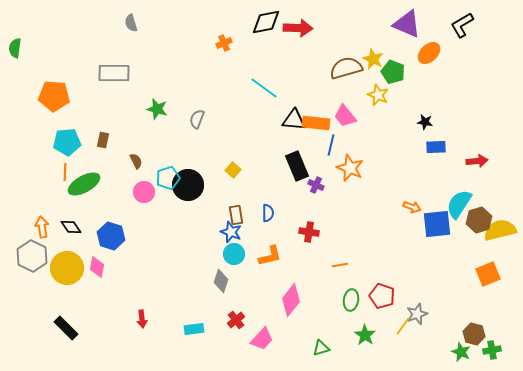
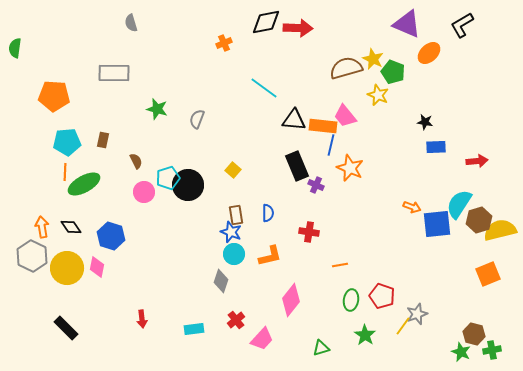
orange rectangle at (316, 123): moved 7 px right, 3 px down
